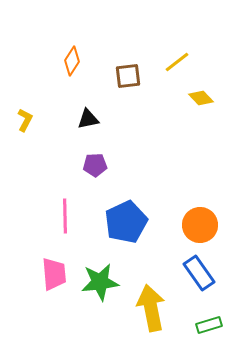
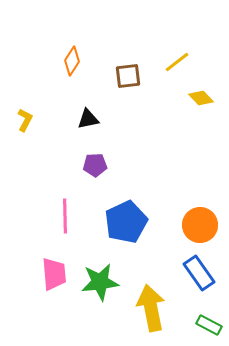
green rectangle: rotated 45 degrees clockwise
